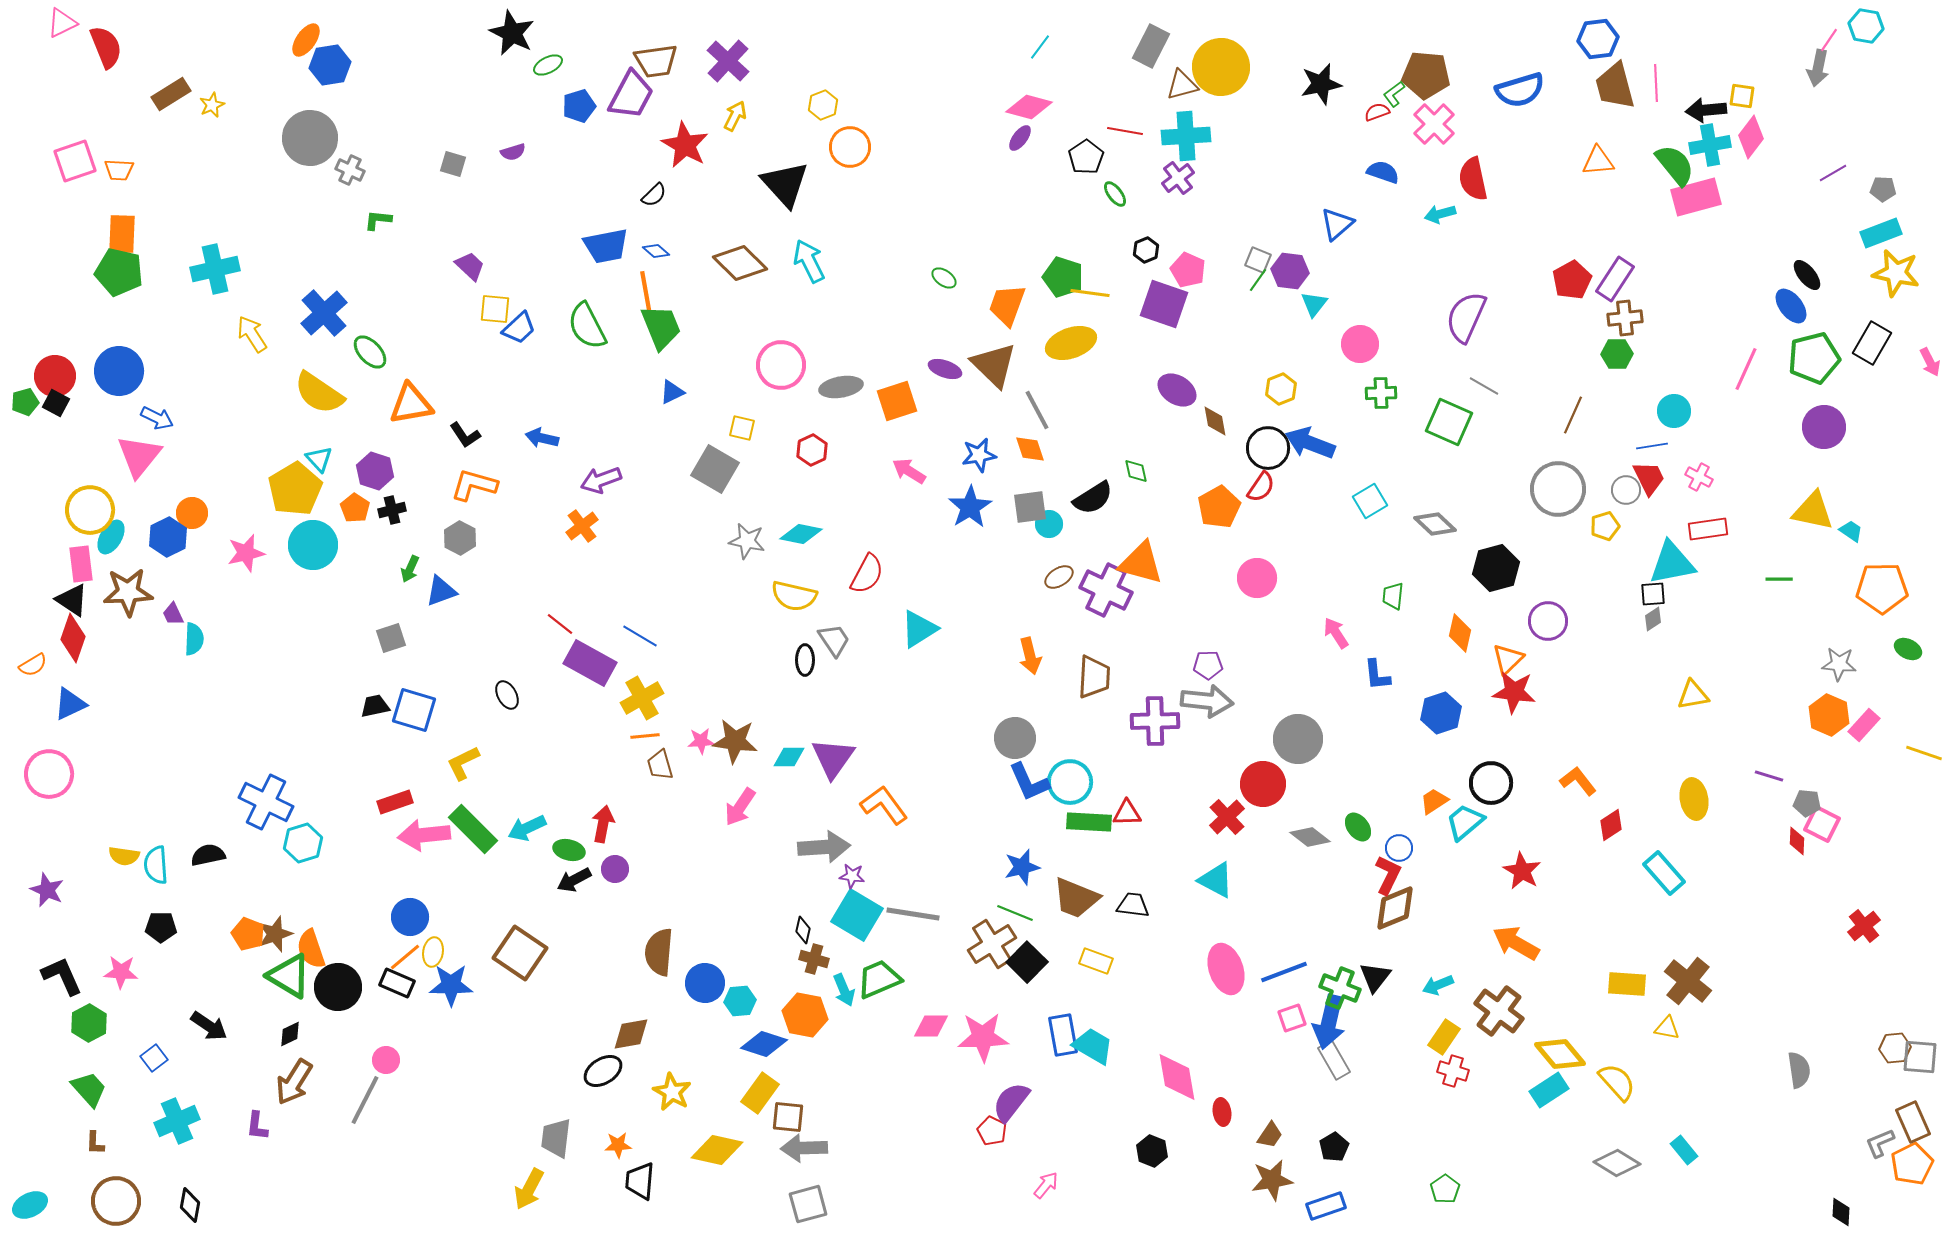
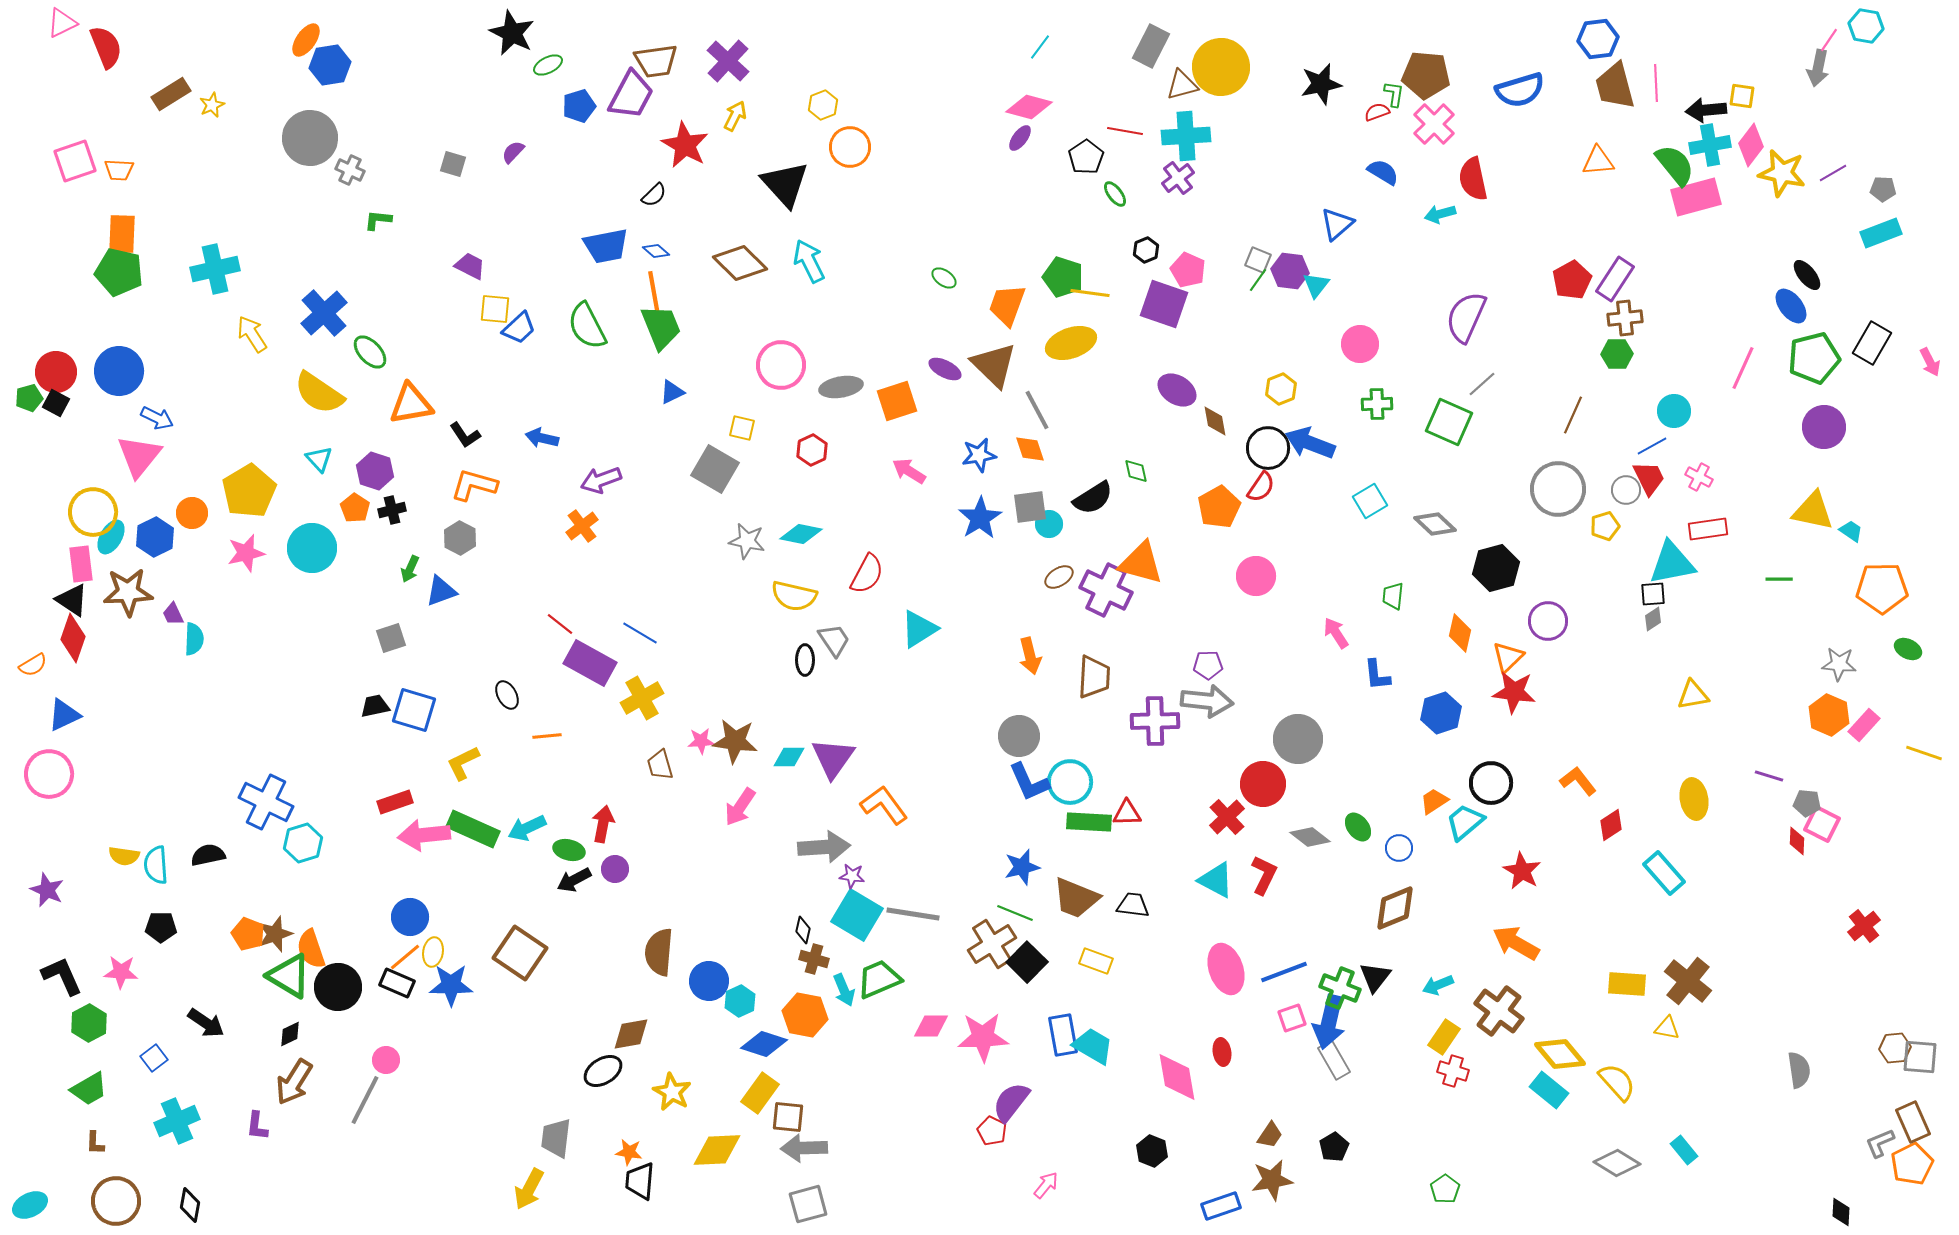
green L-shape at (1394, 94): rotated 136 degrees clockwise
pink diamond at (1751, 137): moved 8 px down
purple semicircle at (513, 152): rotated 150 degrees clockwise
blue semicircle at (1383, 172): rotated 12 degrees clockwise
purple trapezoid at (470, 266): rotated 16 degrees counterclockwise
yellow star at (1896, 273): moved 114 px left, 100 px up
orange line at (646, 293): moved 8 px right
cyan triangle at (1314, 304): moved 2 px right, 19 px up
purple ellipse at (945, 369): rotated 8 degrees clockwise
pink line at (1746, 369): moved 3 px left, 1 px up
red circle at (55, 376): moved 1 px right, 4 px up
gray line at (1484, 386): moved 2 px left, 2 px up; rotated 72 degrees counterclockwise
green cross at (1381, 393): moved 4 px left, 11 px down
green pentagon at (25, 402): moved 4 px right, 4 px up
blue line at (1652, 446): rotated 20 degrees counterclockwise
yellow pentagon at (295, 489): moved 46 px left, 2 px down
blue star at (970, 507): moved 10 px right, 11 px down
yellow circle at (90, 510): moved 3 px right, 2 px down
blue hexagon at (168, 537): moved 13 px left
cyan circle at (313, 545): moved 1 px left, 3 px down
pink circle at (1257, 578): moved 1 px left, 2 px up
blue line at (640, 636): moved 3 px up
orange triangle at (1508, 659): moved 2 px up
blue triangle at (70, 704): moved 6 px left, 11 px down
orange line at (645, 736): moved 98 px left
gray circle at (1015, 738): moved 4 px right, 2 px up
green rectangle at (473, 829): rotated 21 degrees counterclockwise
red L-shape at (1388, 875): moved 124 px left
blue circle at (705, 983): moved 4 px right, 2 px up
cyan hexagon at (740, 1001): rotated 20 degrees counterclockwise
black arrow at (209, 1026): moved 3 px left, 3 px up
green trapezoid at (89, 1089): rotated 102 degrees clockwise
cyan rectangle at (1549, 1090): rotated 72 degrees clockwise
red ellipse at (1222, 1112): moved 60 px up
orange star at (618, 1145): moved 11 px right, 7 px down; rotated 12 degrees clockwise
yellow diamond at (717, 1150): rotated 15 degrees counterclockwise
blue rectangle at (1326, 1206): moved 105 px left
